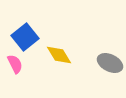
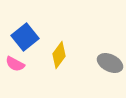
yellow diamond: rotated 68 degrees clockwise
pink semicircle: rotated 144 degrees clockwise
